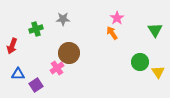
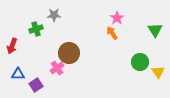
gray star: moved 9 px left, 4 px up
